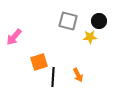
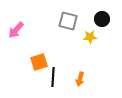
black circle: moved 3 px right, 2 px up
pink arrow: moved 2 px right, 7 px up
orange arrow: moved 2 px right, 4 px down; rotated 40 degrees clockwise
